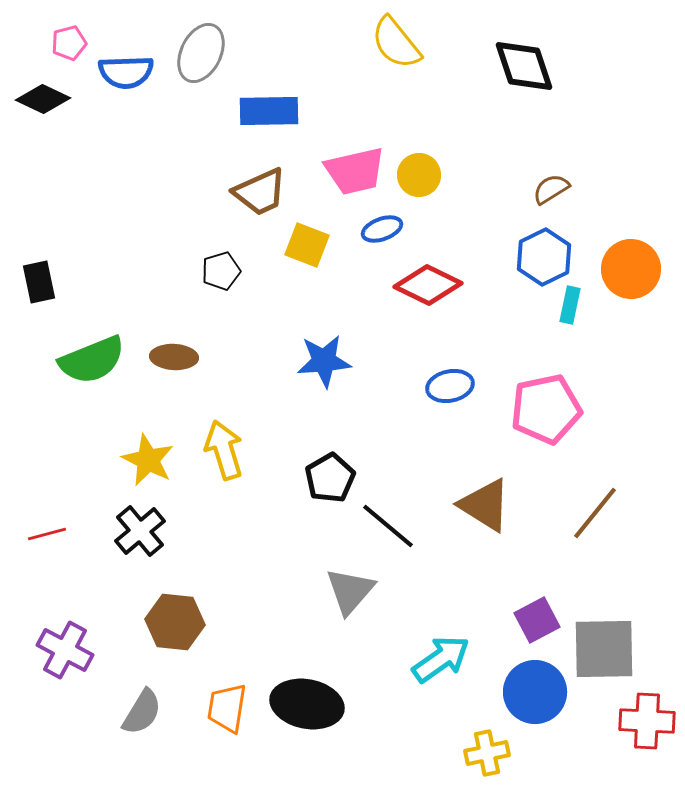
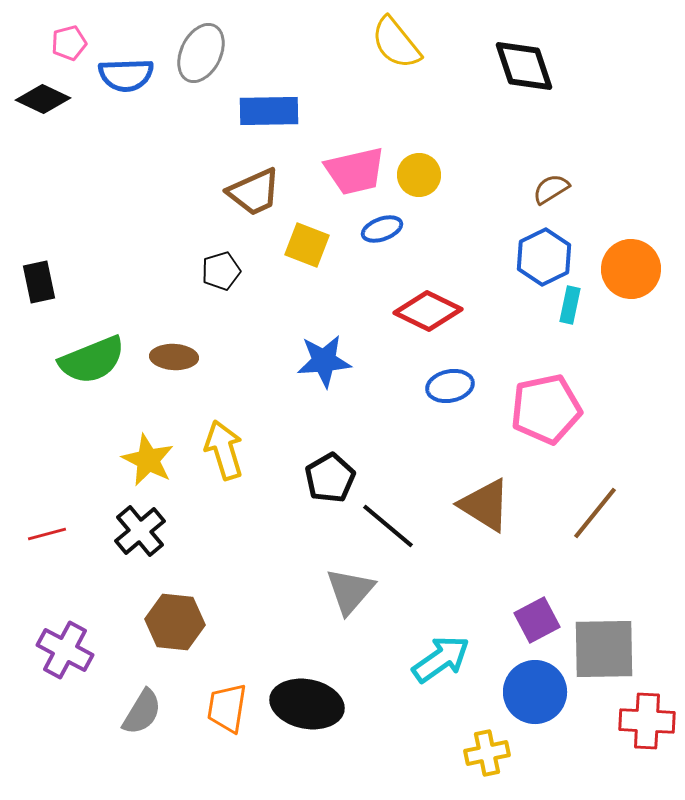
blue semicircle at (126, 72): moved 3 px down
brown trapezoid at (260, 192): moved 6 px left
red diamond at (428, 285): moved 26 px down
